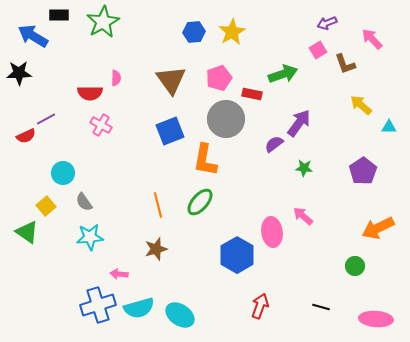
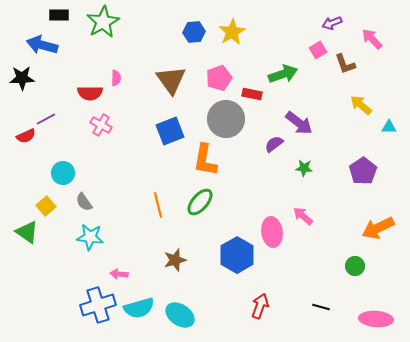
purple arrow at (327, 23): moved 5 px right
blue arrow at (33, 36): moved 9 px right, 9 px down; rotated 16 degrees counterclockwise
black star at (19, 73): moved 3 px right, 5 px down
purple arrow at (299, 123): rotated 92 degrees clockwise
cyan star at (90, 237): rotated 12 degrees clockwise
brown star at (156, 249): moved 19 px right, 11 px down
